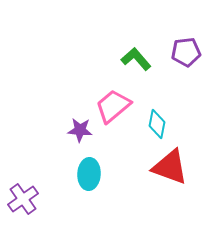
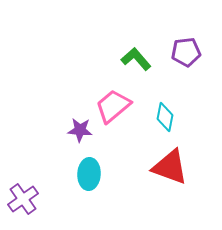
cyan diamond: moved 8 px right, 7 px up
